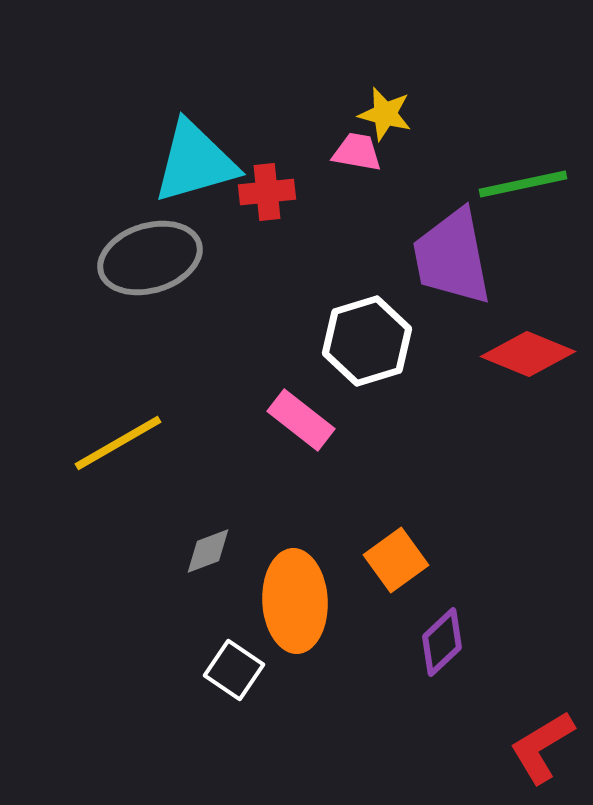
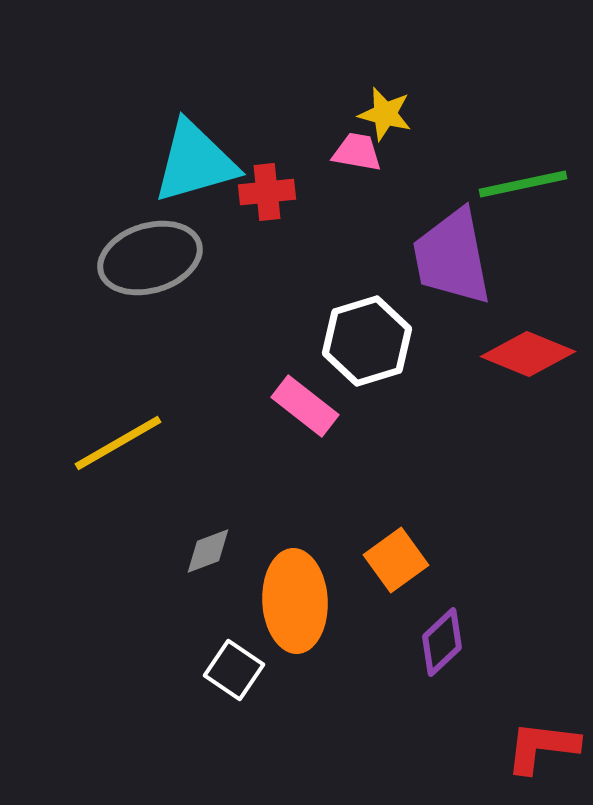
pink rectangle: moved 4 px right, 14 px up
red L-shape: rotated 38 degrees clockwise
